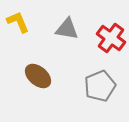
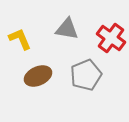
yellow L-shape: moved 2 px right, 17 px down
brown ellipse: rotated 64 degrees counterclockwise
gray pentagon: moved 14 px left, 11 px up
